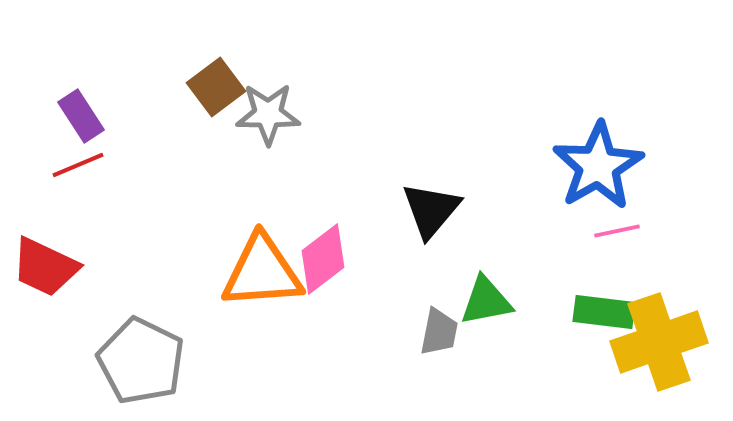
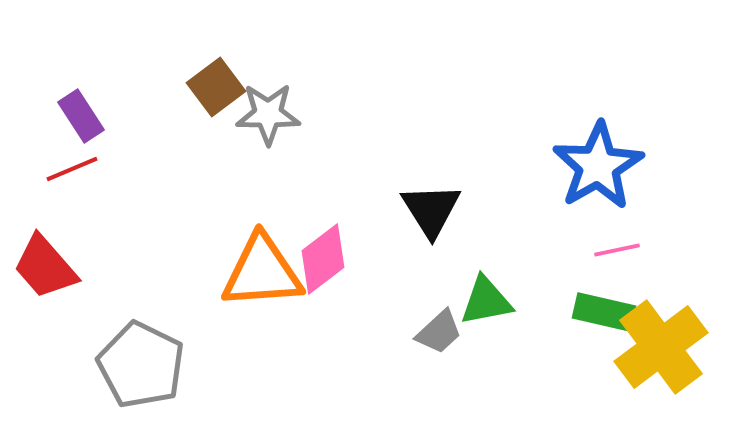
red line: moved 6 px left, 4 px down
black triangle: rotated 12 degrees counterclockwise
pink line: moved 19 px down
red trapezoid: rotated 24 degrees clockwise
green rectangle: rotated 6 degrees clockwise
gray trapezoid: rotated 36 degrees clockwise
yellow cross: moved 2 px right, 5 px down; rotated 18 degrees counterclockwise
gray pentagon: moved 4 px down
